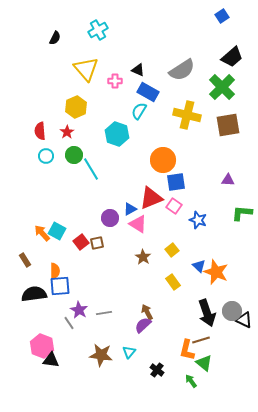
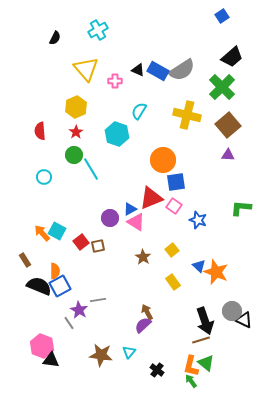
blue rectangle at (148, 92): moved 10 px right, 21 px up
brown square at (228, 125): rotated 30 degrees counterclockwise
red star at (67, 132): moved 9 px right
cyan circle at (46, 156): moved 2 px left, 21 px down
purple triangle at (228, 180): moved 25 px up
green L-shape at (242, 213): moved 1 px left, 5 px up
pink triangle at (138, 224): moved 2 px left, 2 px up
brown square at (97, 243): moved 1 px right, 3 px down
blue square at (60, 286): rotated 25 degrees counterclockwise
black semicircle at (34, 294): moved 5 px right, 8 px up; rotated 30 degrees clockwise
gray line at (104, 313): moved 6 px left, 13 px up
black arrow at (207, 313): moved 2 px left, 8 px down
orange L-shape at (187, 350): moved 4 px right, 16 px down
green triangle at (204, 363): moved 2 px right
